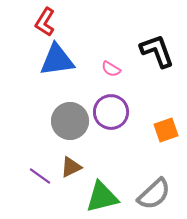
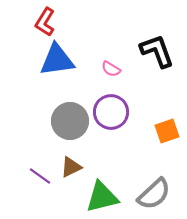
orange square: moved 1 px right, 1 px down
